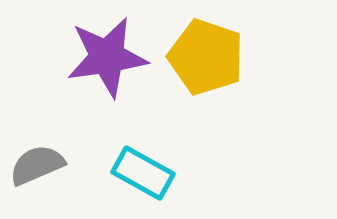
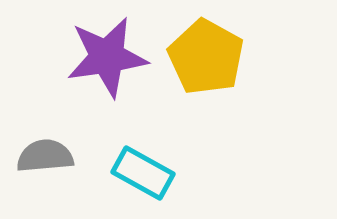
yellow pentagon: rotated 10 degrees clockwise
gray semicircle: moved 8 px right, 9 px up; rotated 18 degrees clockwise
